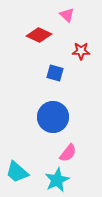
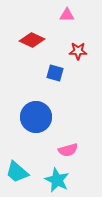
pink triangle: rotated 42 degrees counterclockwise
red diamond: moved 7 px left, 5 px down
red star: moved 3 px left
blue circle: moved 17 px left
pink semicircle: moved 3 px up; rotated 36 degrees clockwise
cyan star: rotated 20 degrees counterclockwise
